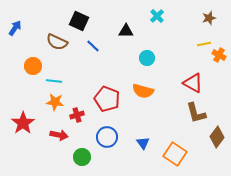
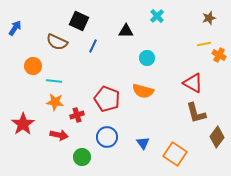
blue line: rotated 72 degrees clockwise
red star: moved 1 px down
